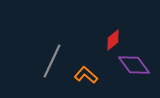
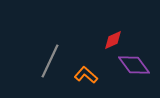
red diamond: rotated 15 degrees clockwise
gray line: moved 2 px left
